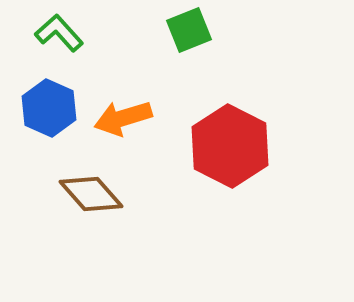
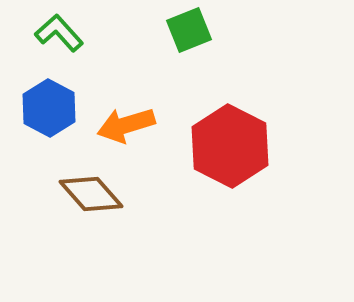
blue hexagon: rotated 4 degrees clockwise
orange arrow: moved 3 px right, 7 px down
